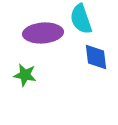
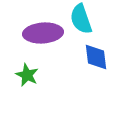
green star: moved 2 px right; rotated 15 degrees clockwise
